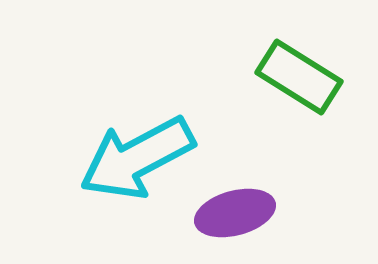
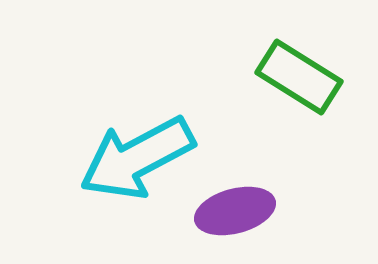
purple ellipse: moved 2 px up
